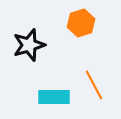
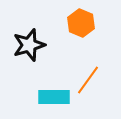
orange hexagon: rotated 20 degrees counterclockwise
orange line: moved 6 px left, 5 px up; rotated 64 degrees clockwise
